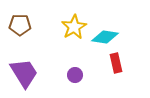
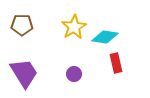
brown pentagon: moved 2 px right
purple circle: moved 1 px left, 1 px up
